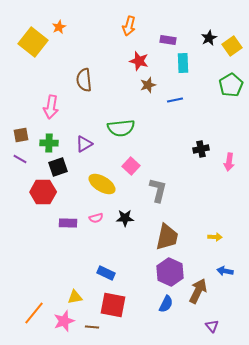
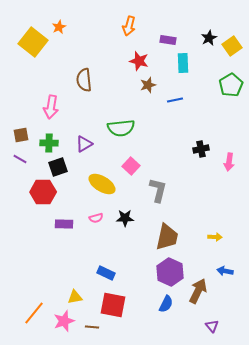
purple rectangle at (68, 223): moved 4 px left, 1 px down
